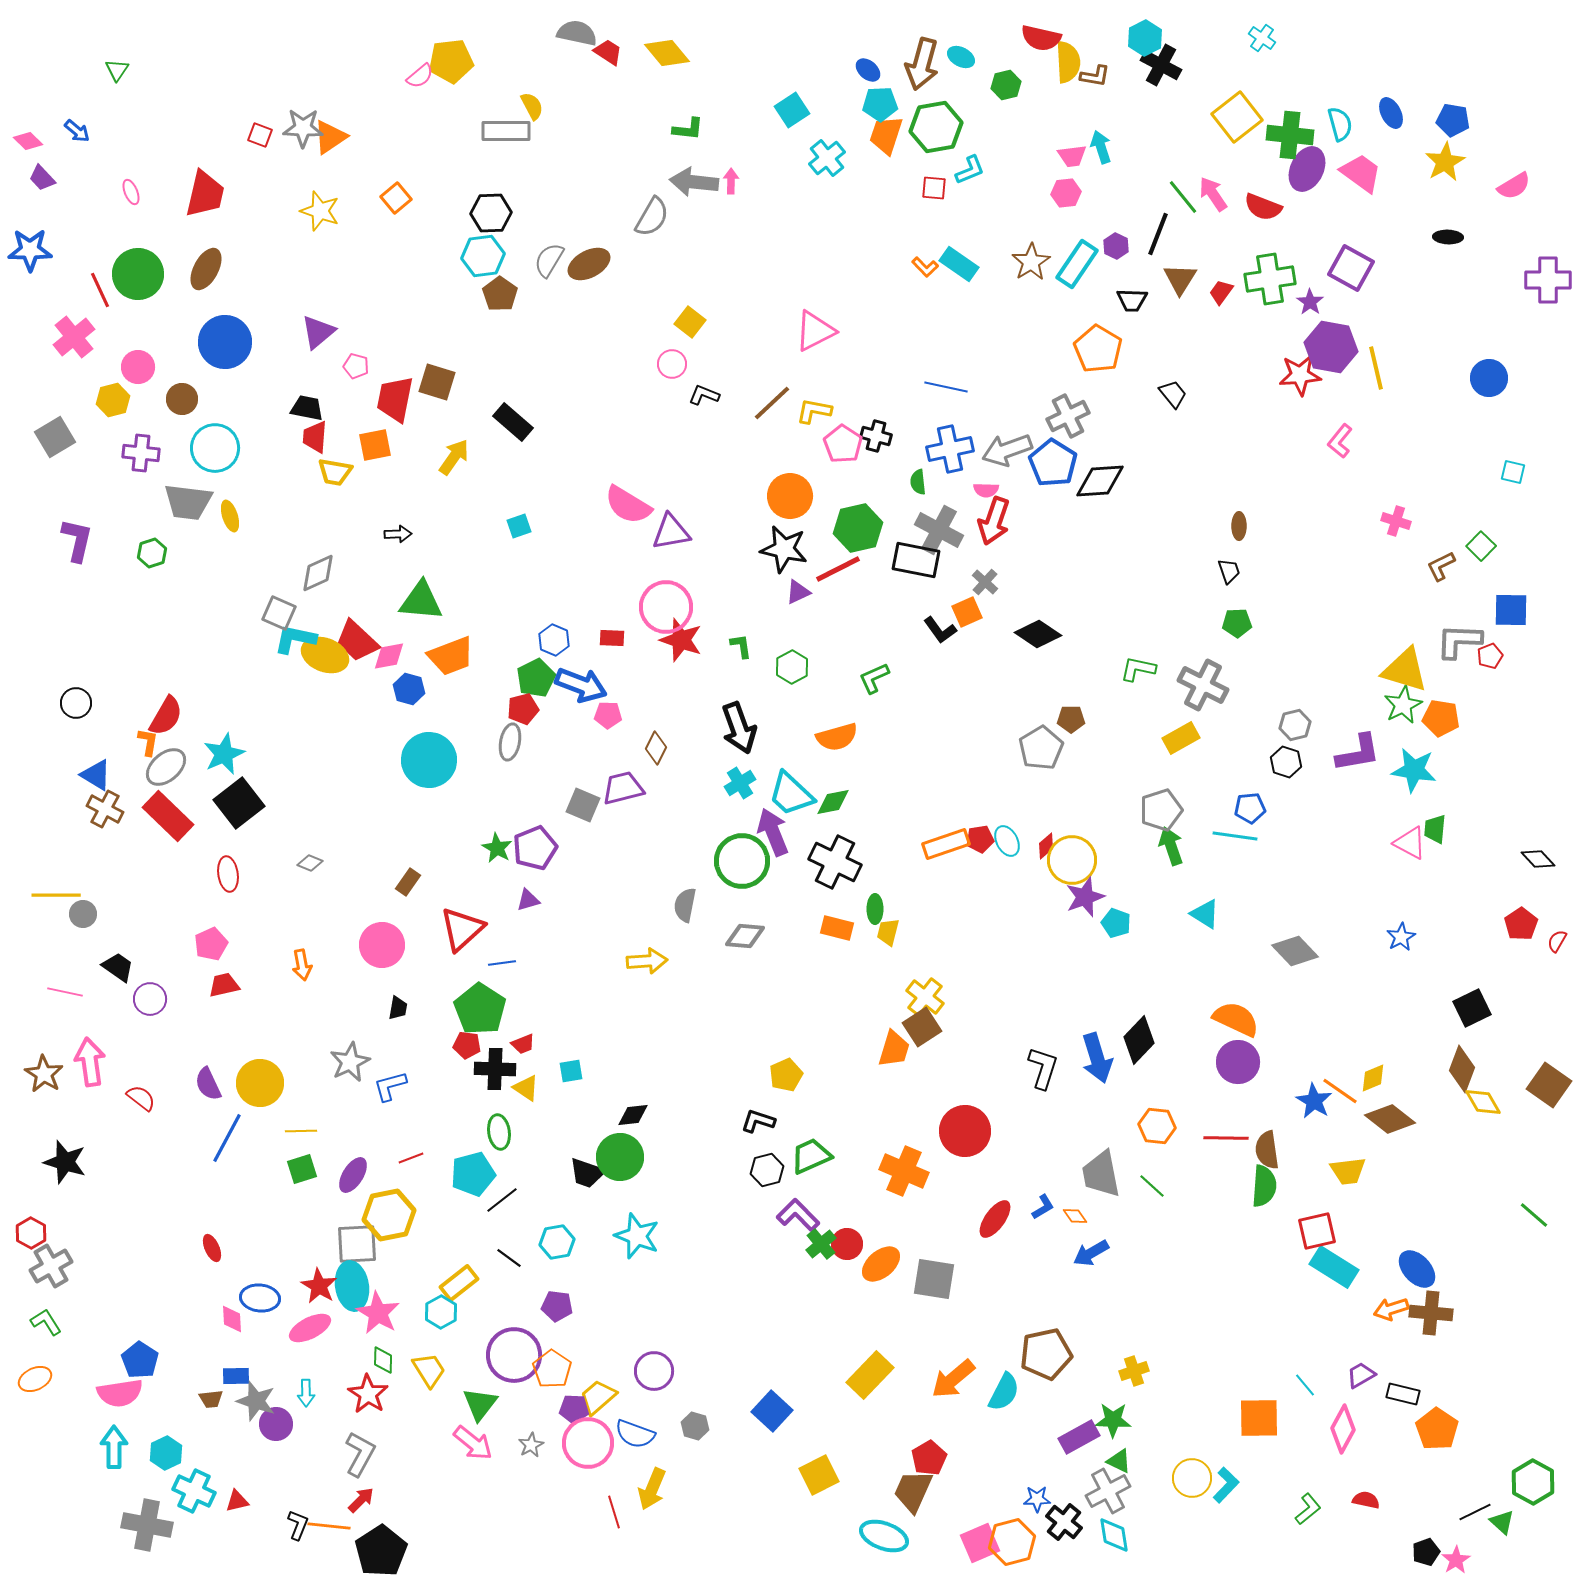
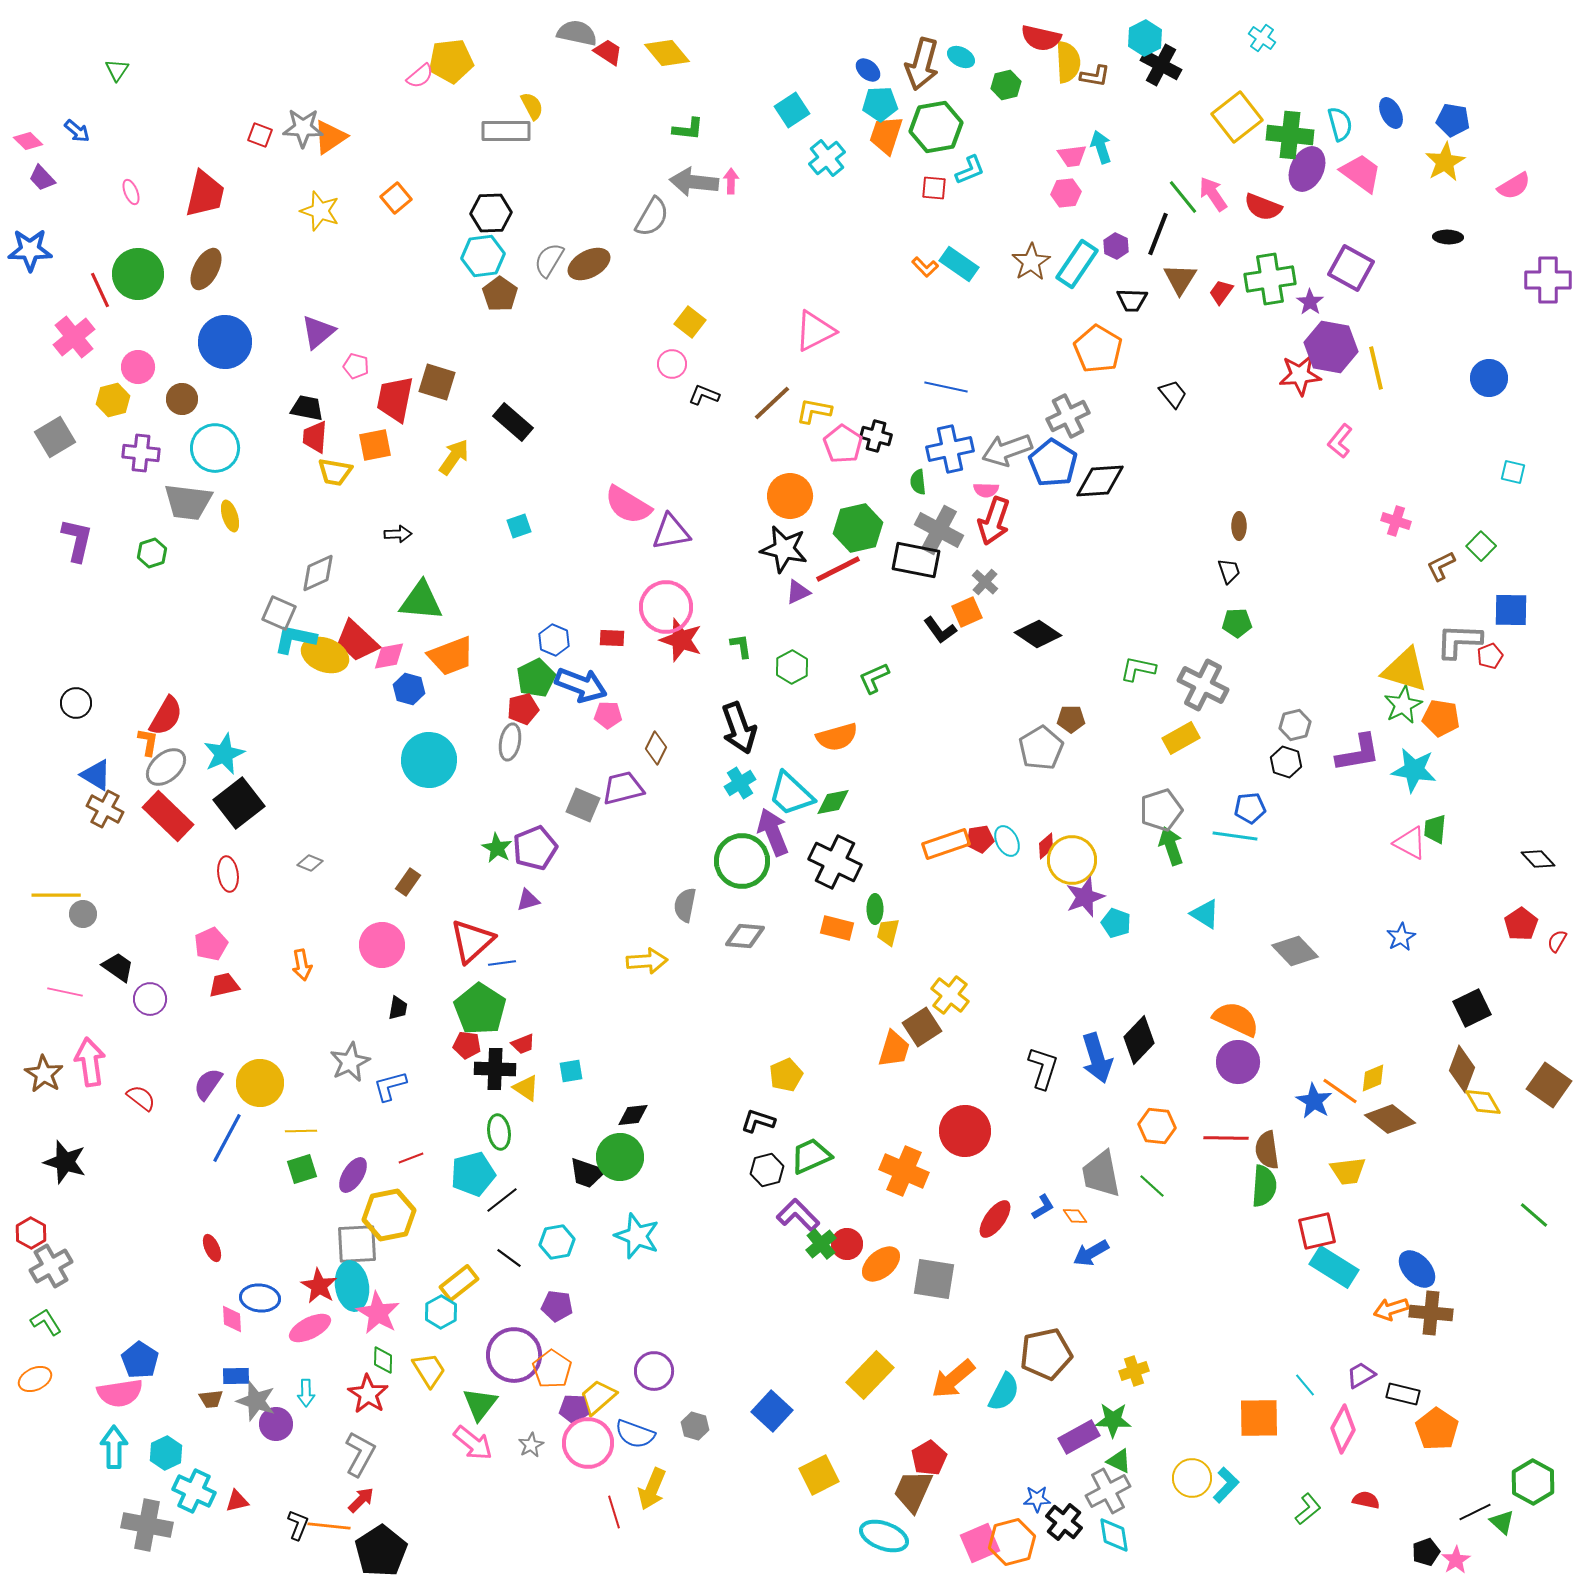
red triangle at (462, 929): moved 10 px right, 12 px down
yellow cross at (925, 997): moved 25 px right, 2 px up
purple semicircle at (208, 1084): rotated 60 degrees clockwise
